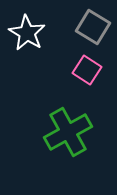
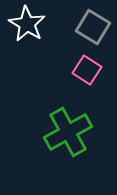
white star: moved 9 px up
